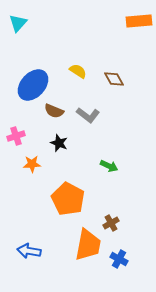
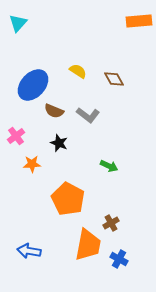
pink cross: rotated 18 degrees counterclockwise
